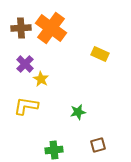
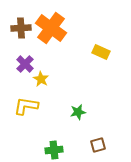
yellow rectangle: moved 1 px right, 2 px up
